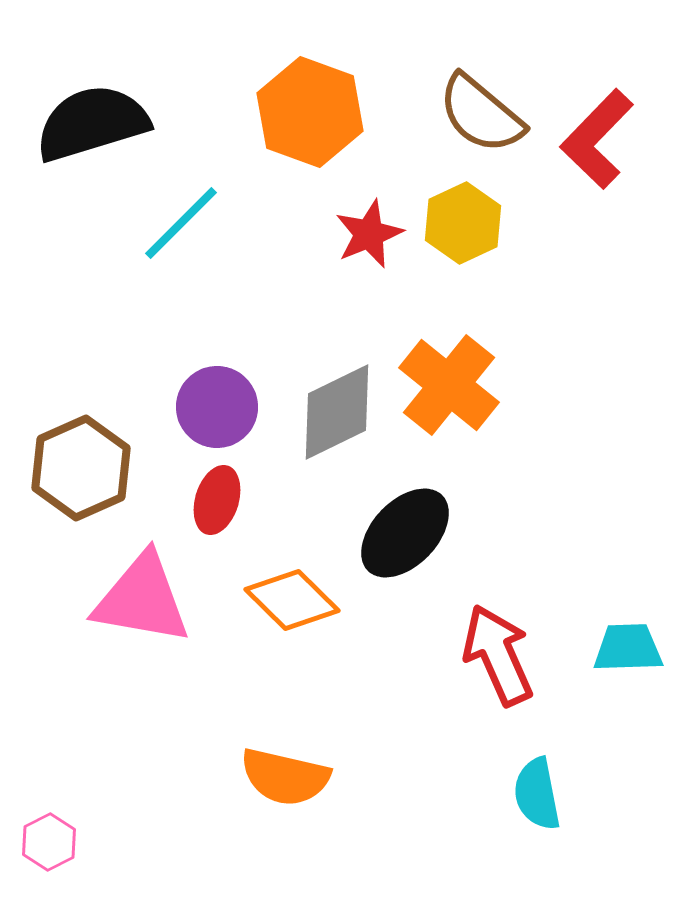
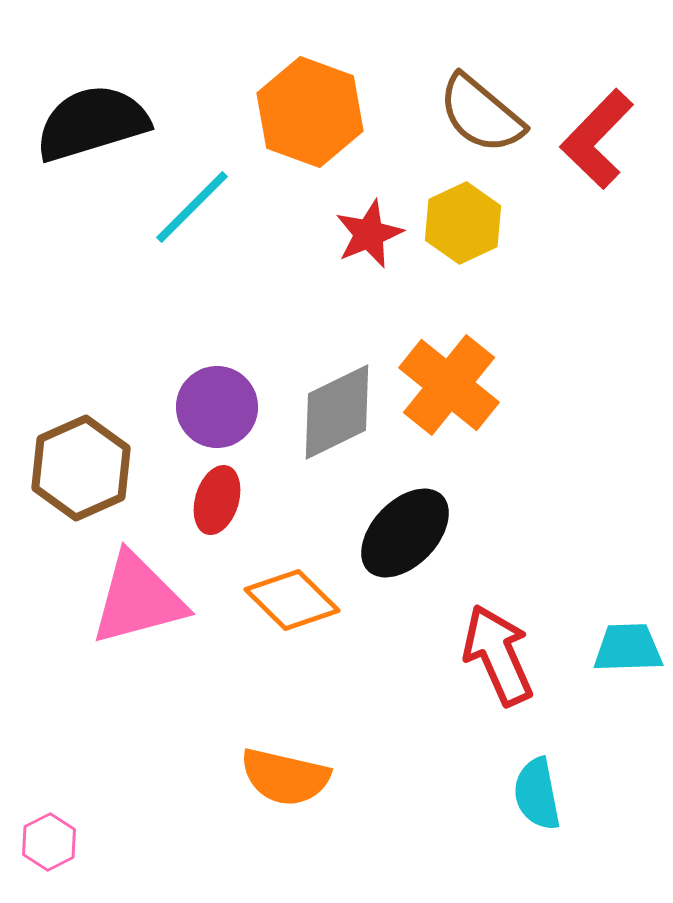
cyan line: moved 11 px right, 16 px up
pink triangle: moved 4 px left; rotated 25 degrees counterclockwise
